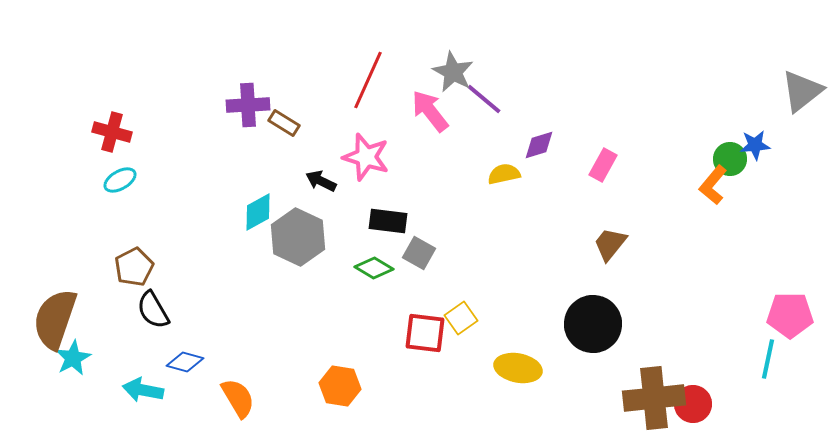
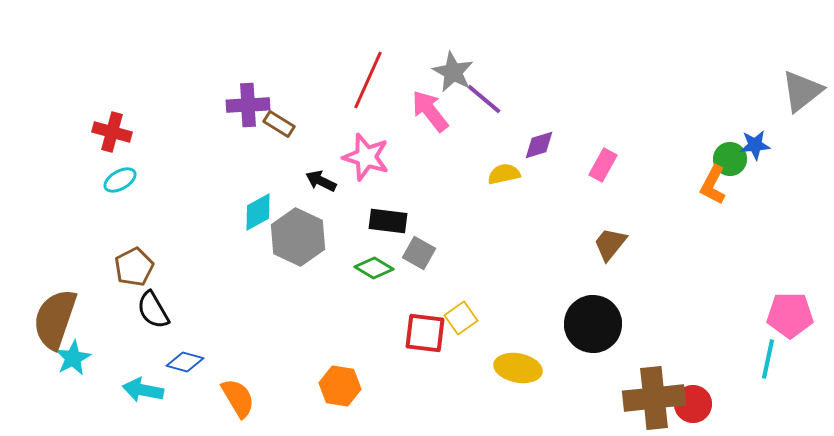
brown rectangle: moved 5 px left, 1 px down
orange L-shape: rotated 12 degrees counterclockwise
